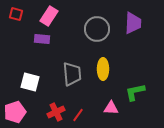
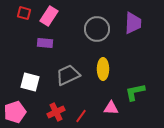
red square: moved 8 px right, 1 px up
purple rectangle: moved 3 px right, 4 px down
gray trapezoid: moved 4 px left, 1 px down; rotated 110 degrees counterclockwise
red line: moved 3 px right, 1 px down
